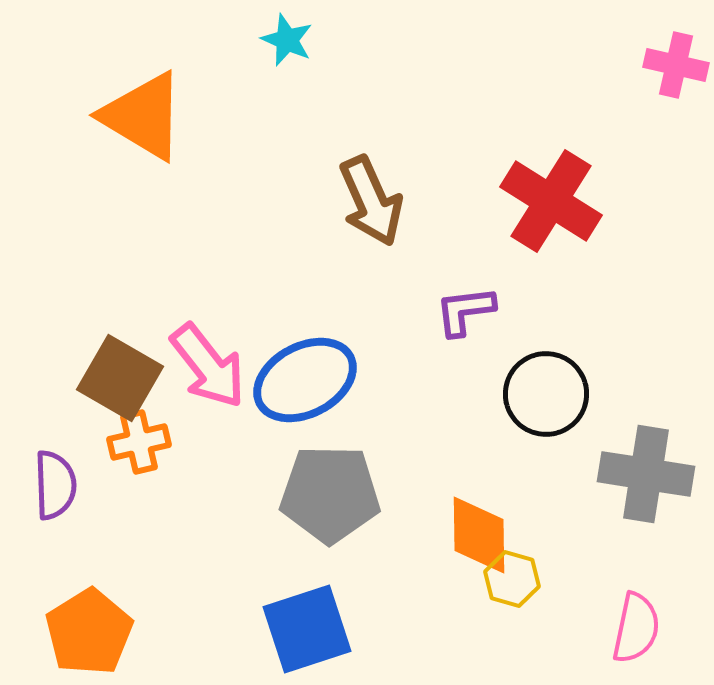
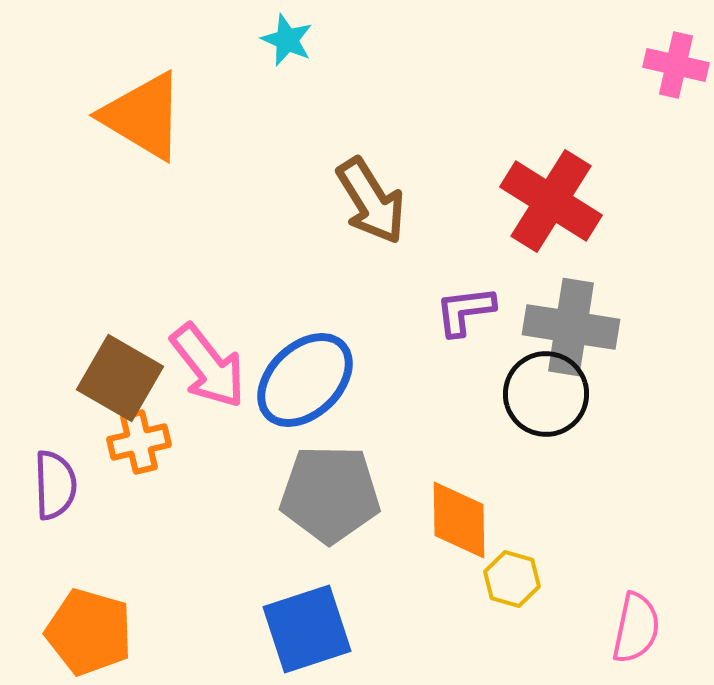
brown arrow: rotated 8 degrees counterclockwise
blue ellipse: rotated 16 degrees counterclockwise
gray cross: moved 75 px left, 147 px up
orange diamond: moved 20 px left, 15 px up
orange pentagon: rotated 24 degrees counterclockwise
